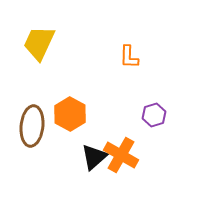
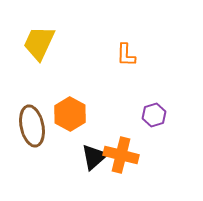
orange L-shape: moved 3 px left, 2 px up
brown ellipse: rotated 18 degrees counterclockwise
orange cross: rotated 16 degrees counterclockwise
